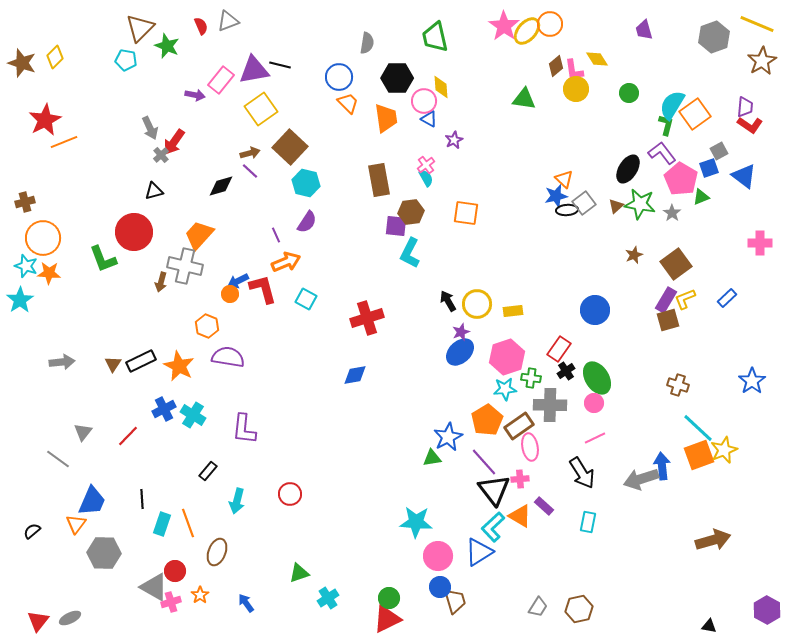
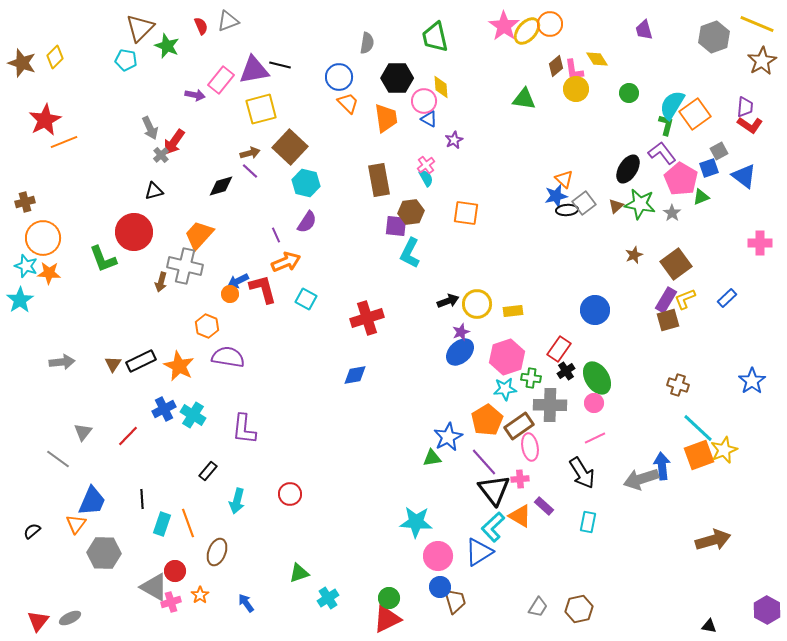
yellow square at (261, 109): rotated 20 degrees clockwise
black arrow at (448, 301): rotated 100 degrees clockwise
